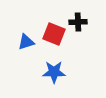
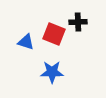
blue triangle: rotated 36 degrees clockwise
blue star: moved 2 px left
